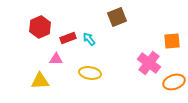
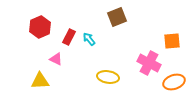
red rectangle: moved 1 px right, 1 px up; rotated 42 degrees counterclockwise
pink triangle: rotated 24 degrees clockwise
pink cross: rotated 10 degrees counterclockwise
yellow ellipse: moved 18 px right, 4 px down
